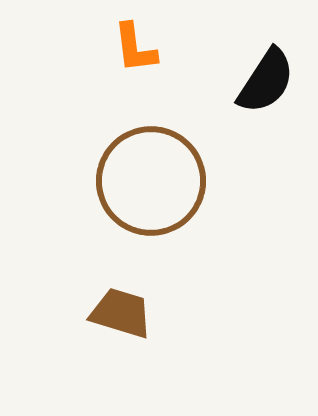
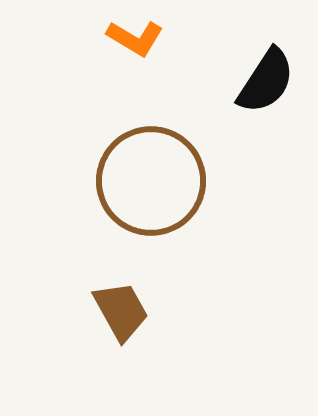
orange L-shape: moved 10 px up; rotated 52 degrees counterclockwise
brown trapezoid: moved 2 px up; rotated 44 degrees clockwise
